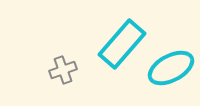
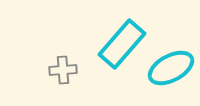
gray cross: rotated 16 degrees clockwise
